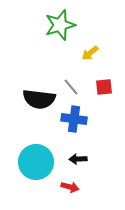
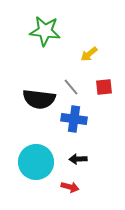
green star: moved 15 px left, 6 px down; rotated 24 degrees clockwise
yellow arrow: moved 1 px left, 1 px down
